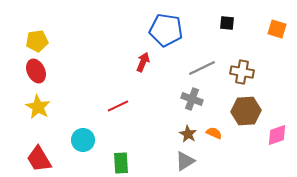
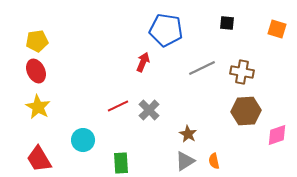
gray cross: moved 43 px left, 11 px down; rotated 25 degrees clockwise
orange semicircle: moved 28 px down; rotated 126 degrees counterclockwise
